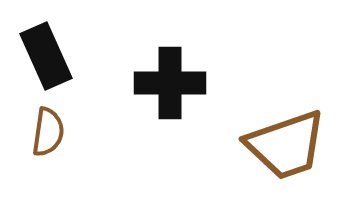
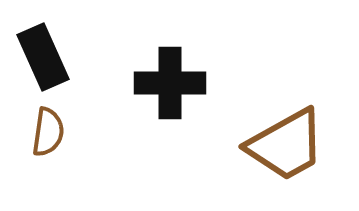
black rectangle: moved 3 px left, 1 px down
brown trapezoid: rotated 10 degrees counterclockwise
